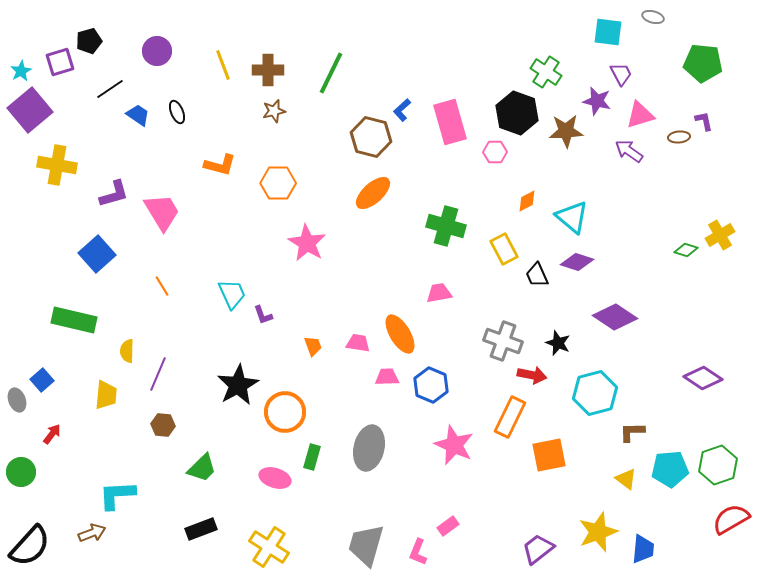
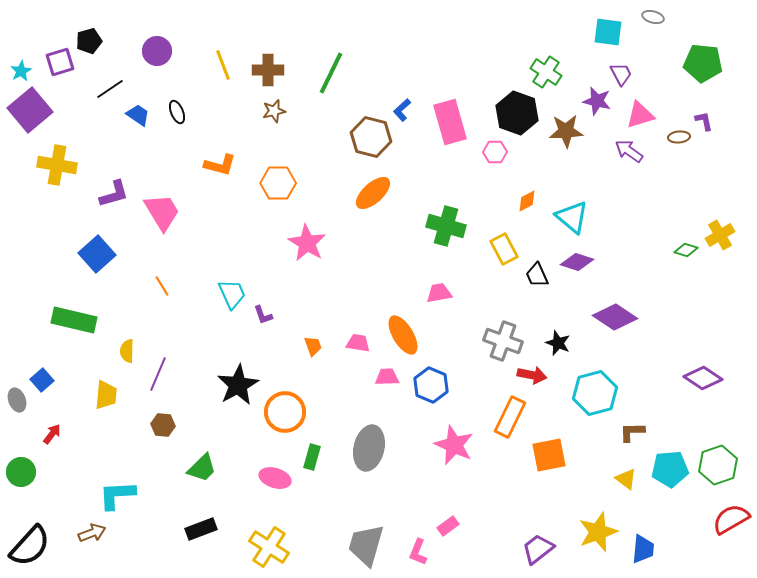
orange ellipse at (400, 334): moved 3 px right, 1 px down
